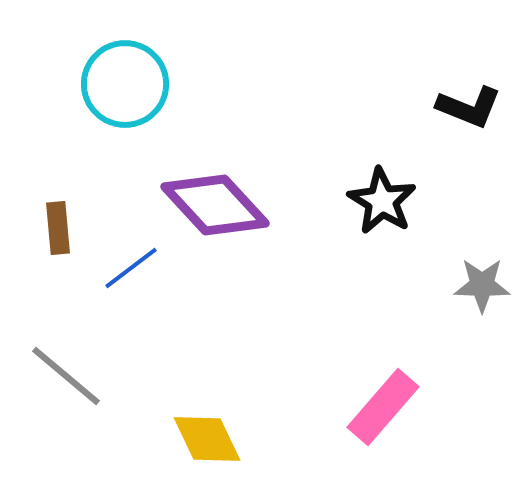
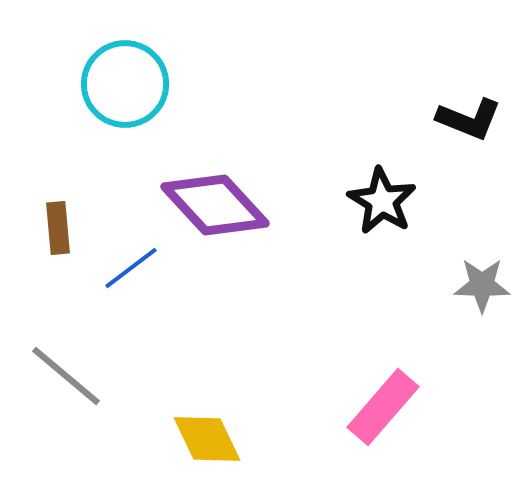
black L-shape: moved 12 px down
